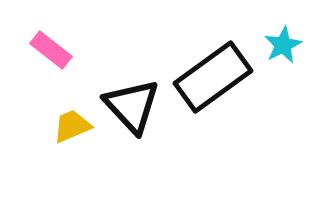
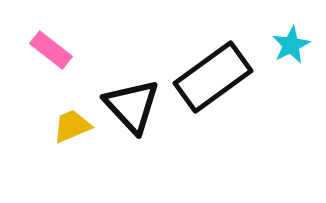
cyan star: moved 8 px right
